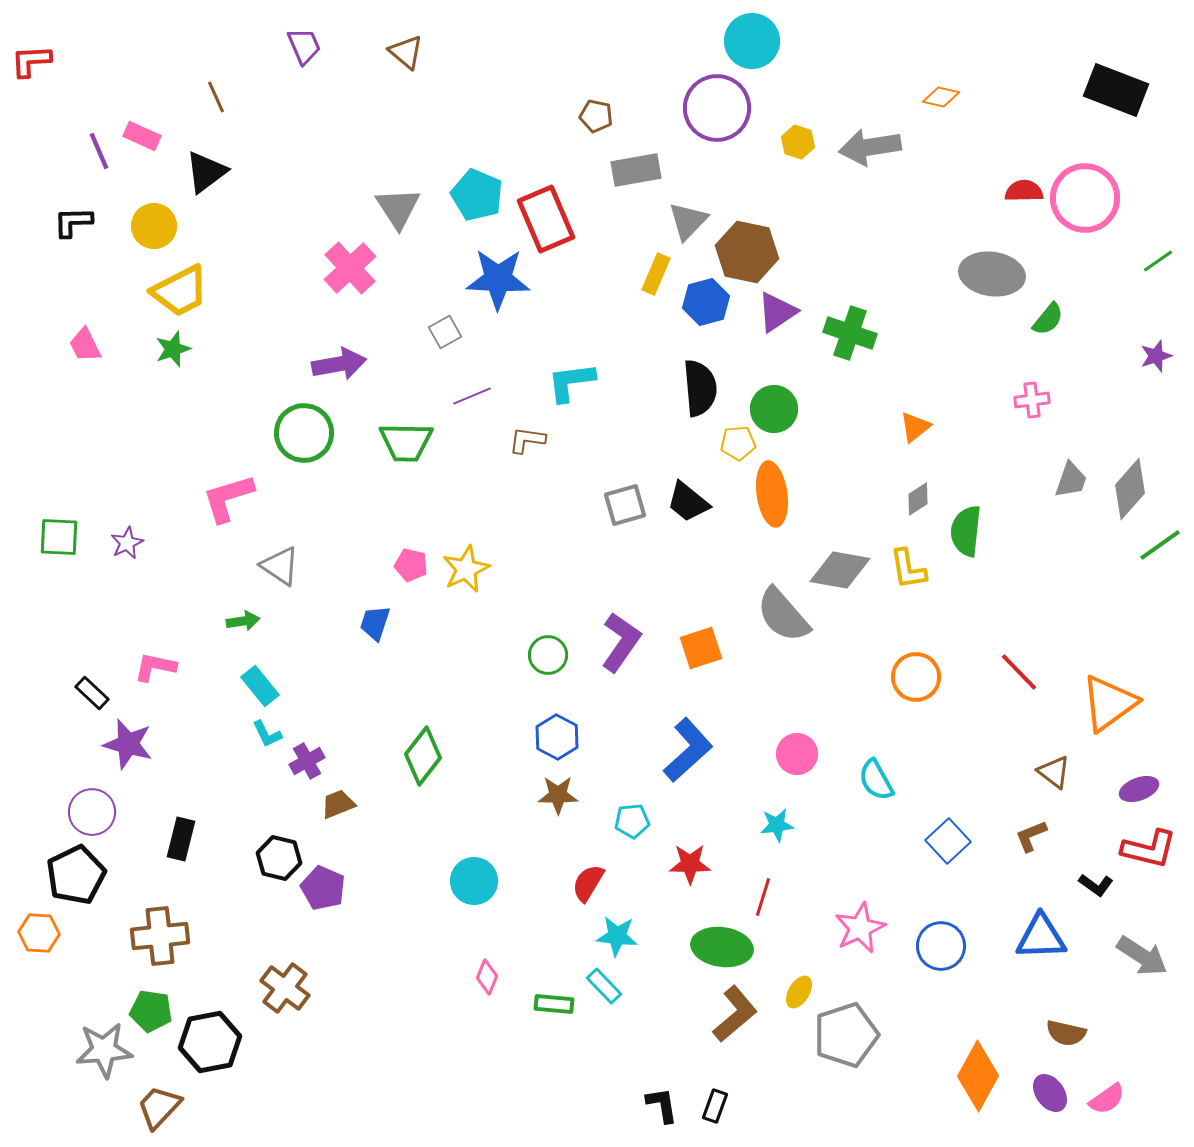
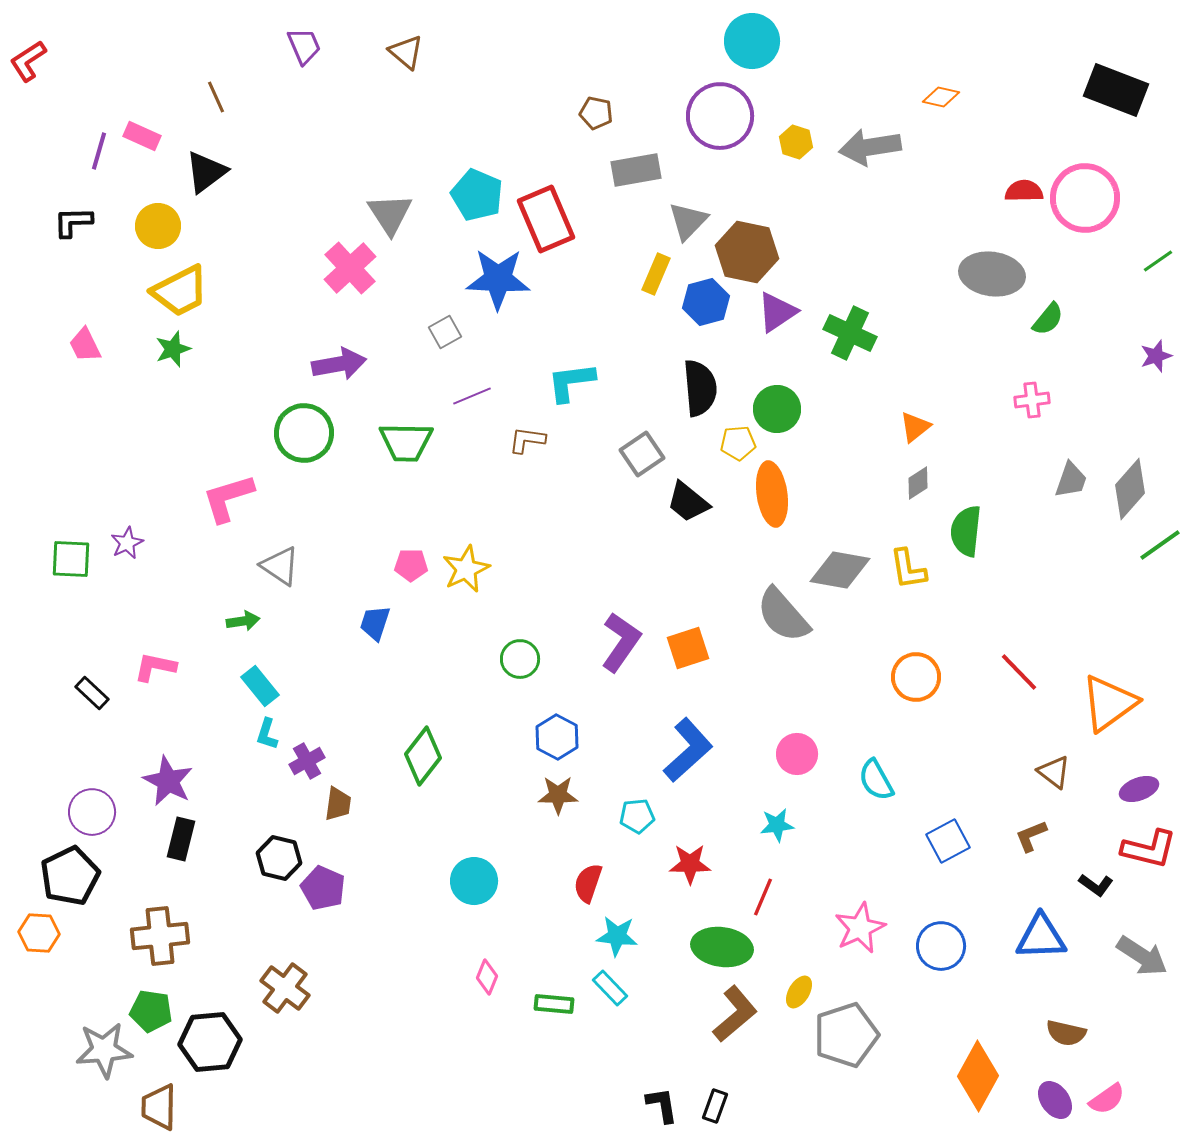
red L-shape at (31, 61): moved 3 px left; rotated 30 degrees counterclockwise
purple circle at (717, 108): moved 3 px right, 8 px down
brown pentagon at (596, 116): moved 3 px up
yellow hexagon at (798, 142): moved 2 px left
purple line at (99, 151): rotated 39 degrees clockwise
gray triangle at (398, 208): moved 8 px left, 6 px down
yellow circle at (154, 226): moved 4 px right
green cross at (850, 333): rotated 6 degrees clockwise
green circle at (774, 409): moved 3 px right
gray diamond at (918, 499): moved 16 px up
gray square at (625, 505): moved 17 px right, 51 px up; rotated 18 degrees counterclockwise
green square at (59, 537): moved 12 px right, 22 px down
pink pentagon at (411, 565): rotated 12 degrees counterclockwise
orange square at (701, 648): moved 13 px left
green circle at (548, 655): moved 28 px left, 4 px down
cyan L-shape at (267, 734): rotated 44 degrees clockwise
purple star at (128, 744): moved 40 px right, 37 px down; rotated 12 degrees clockwise
brown trapezoid at (338, 804): rotated 120 degrees clockwise
cyan pentagon at (632, 821): moved 5 px right, 5 px up
blue square at (948, 841): rotated 15 degrees clockwise
black pentagon at (76, 875): moved 6 px left, 1 px down
red semicircle at (588, 883): rotated 12 degrees counterclockwise
red line at (763, 897): rotated 6 degrees clockwise
cyan rectangle at (604, 986): moved 6 px right, 2 px down
black hexagon at (210, 1042): rotated 6 degrees clockwise
purple ellipse at (1050, 1093): moved 5 px right, 7 px down
brown trapezoid at (159, 1107): rotated 42 degrees counterclockwise
